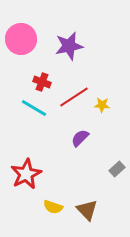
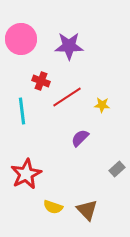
purple star: rotated 12 degrees clockwise
red cross: moved 1 px left, 1 px up
red line: moved 7 px left
cyan line: moved 12 px left, 3 px down; rotated 52 degrees clockwise
